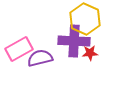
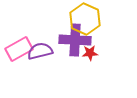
purple cross: moved 1 px right, 1 px up
purple semicircle: moved 7 px up
